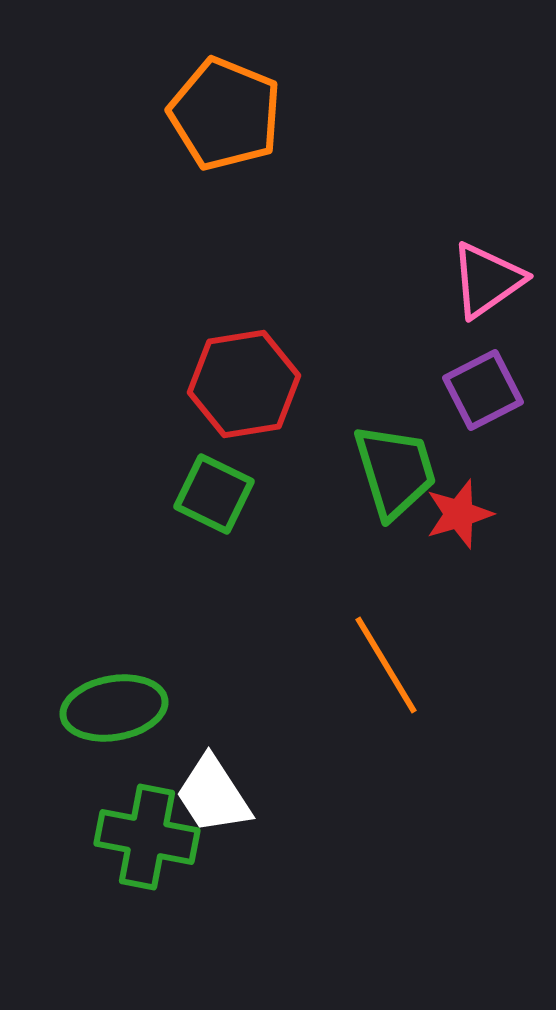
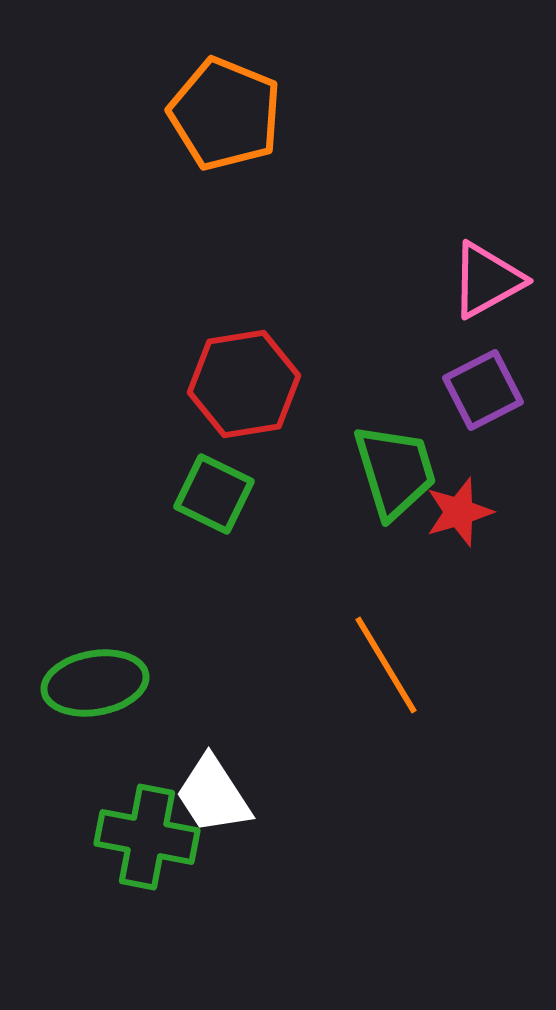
pink triangle: rotated 6 degrees clockwise
red star: moved 2 px up
green ellipse: moved 19 px left, 25 px up
